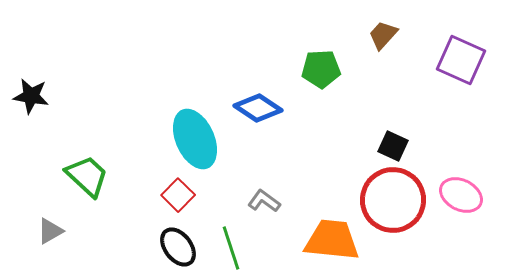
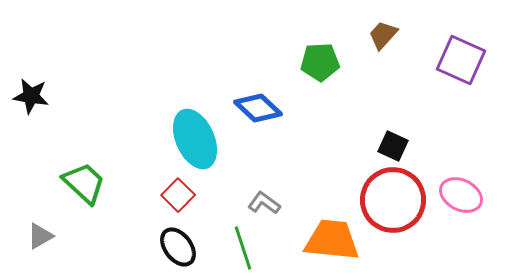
green pentagon: moved 1 px left, 7 px up
blue diamond: rotated 9 degrees clockwise
green trapezoid: moved 3 px left, 7 px down
gray L-shape: moved 2 px down
gray triangle: moved 10 px left, 5 px down
green line: moved 12 px right
